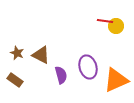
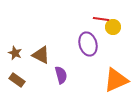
red line: moved 4 px left, 2 px up
yellow circle: moved 3 px left, 1 px down
brown star: moved 2 px left
purple ellipse: moved 23 px up
brown rectangle: moved 2 px right
